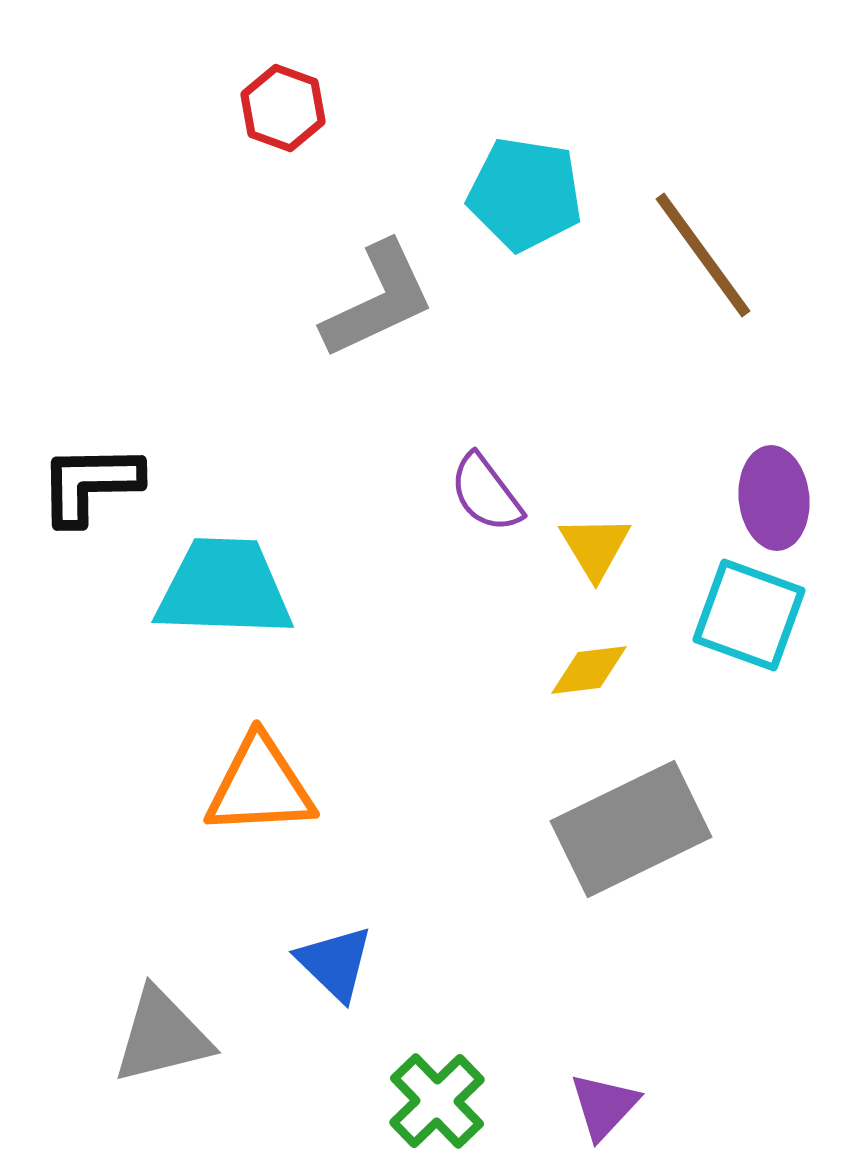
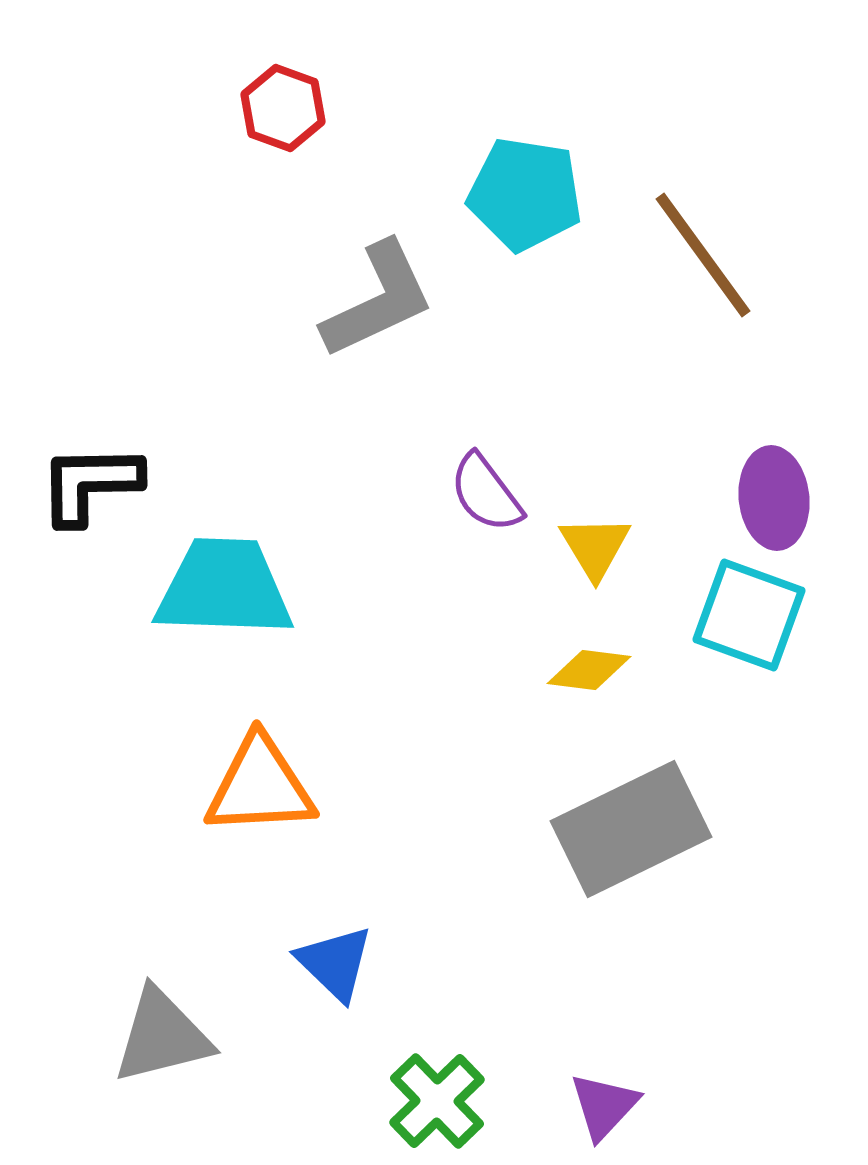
yellow diamond: rotated 14 degrees clockwise
